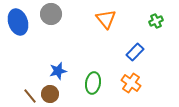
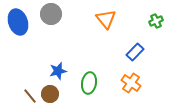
green ellipse: moved 4 px left
